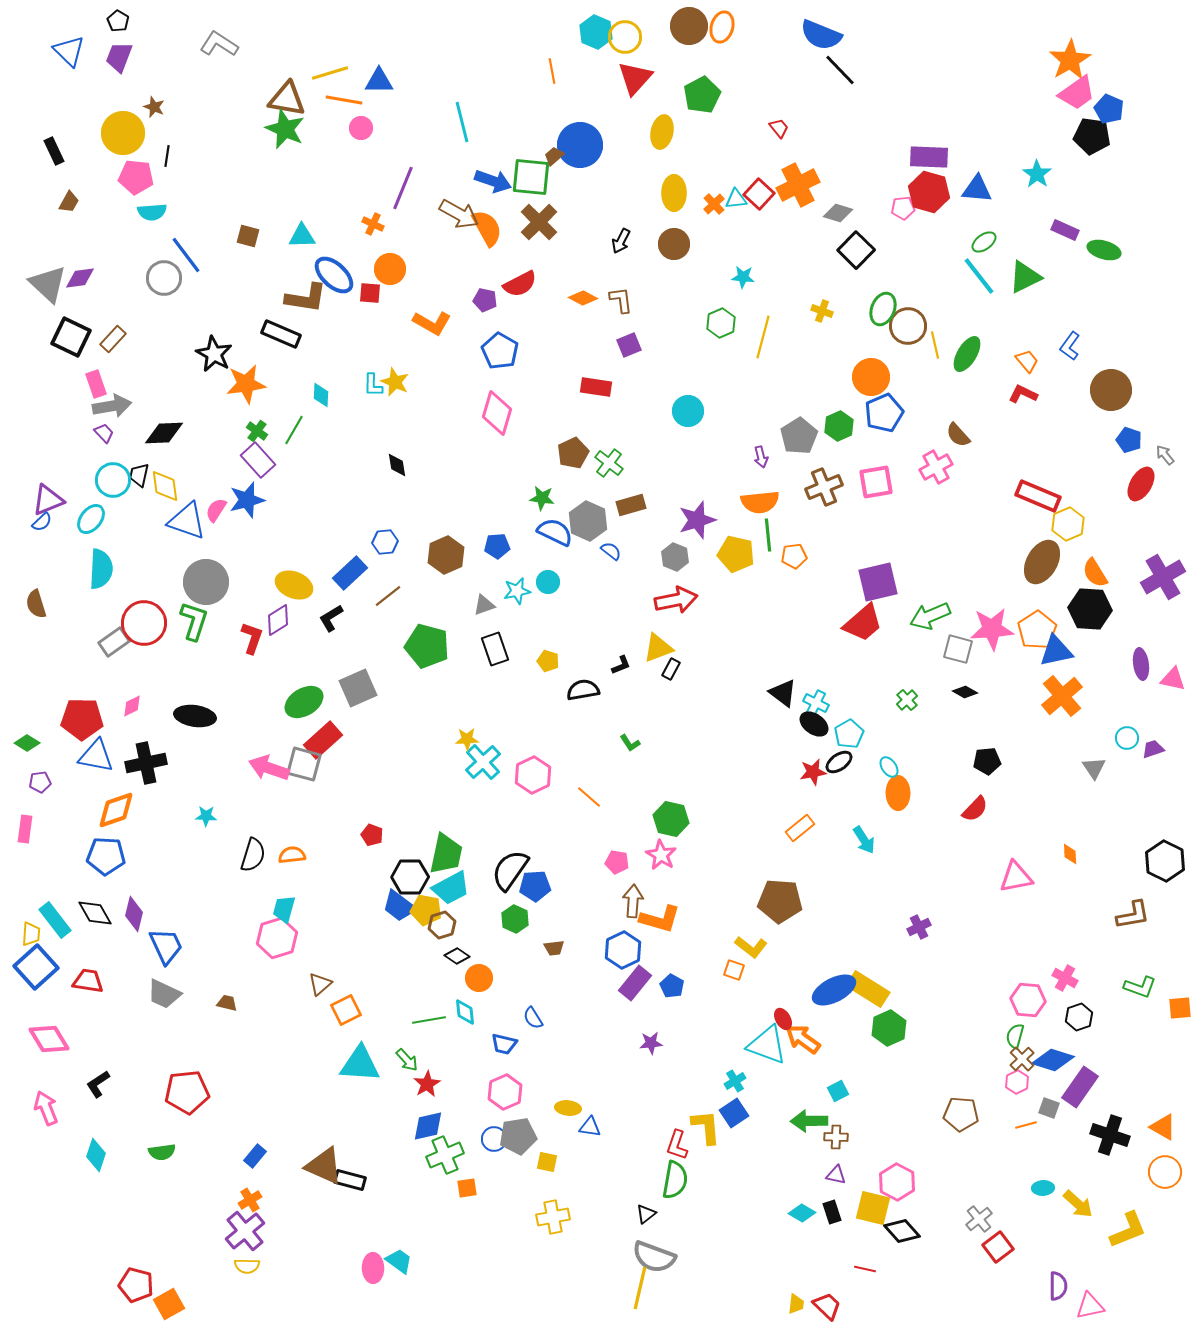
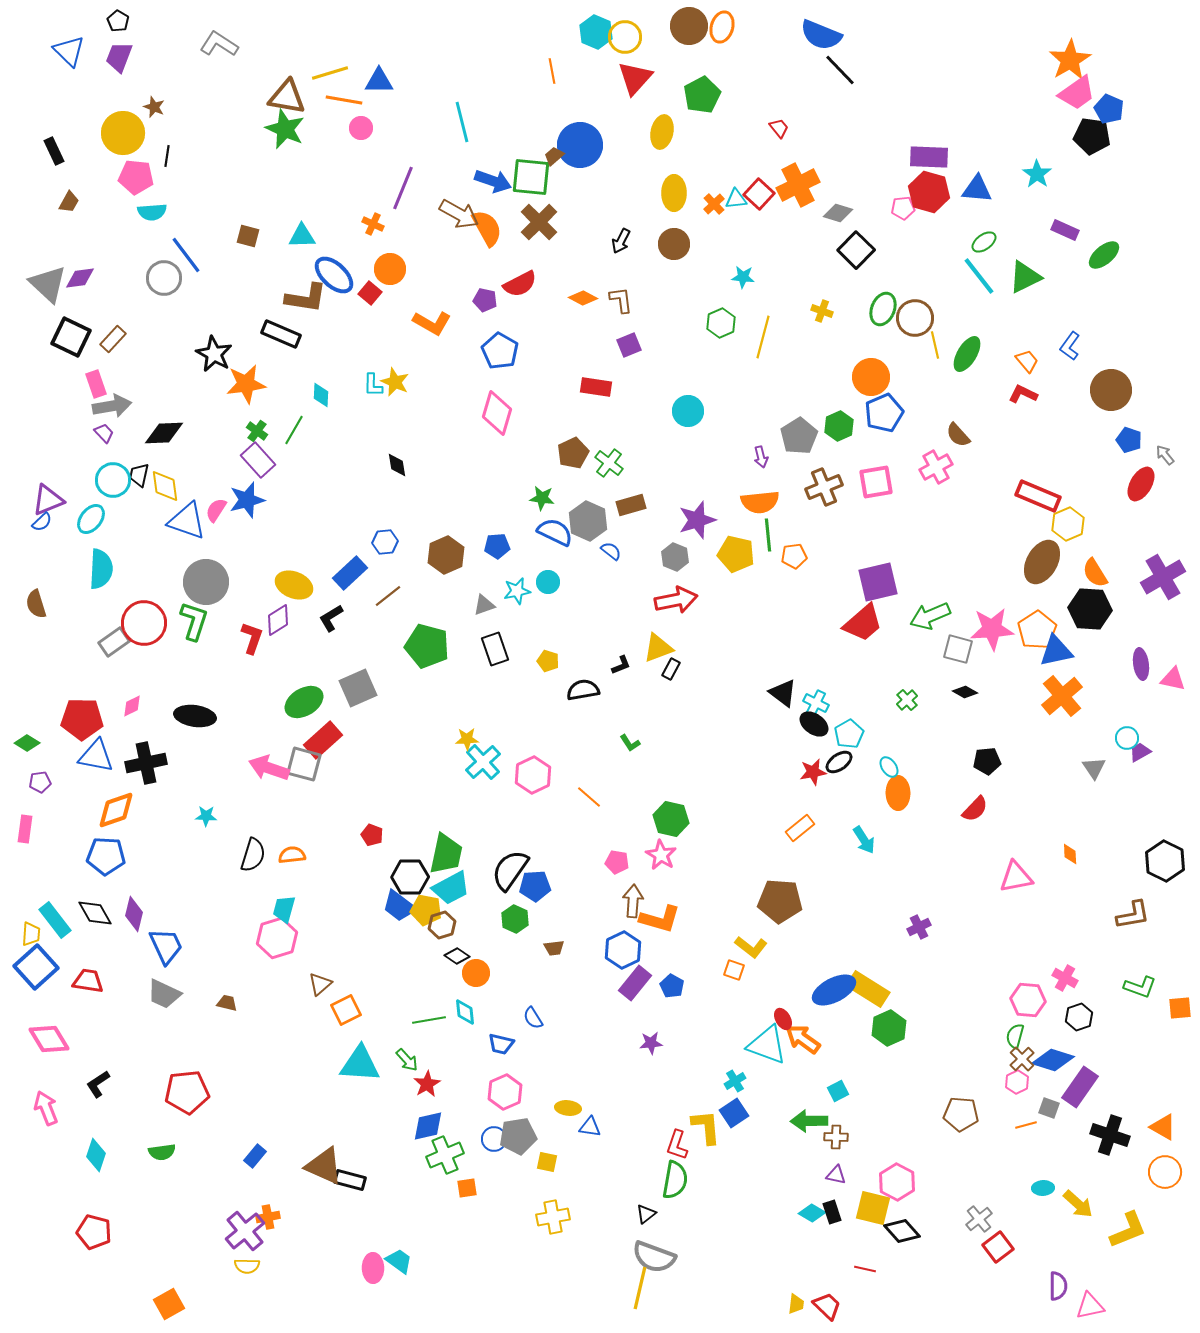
brown triangle at (287, 99): moved 2 px up
green ellipse at (1104, 250): moved 5 px down; rotated 56 degrees counterclockwise
red square at (370, 293): rotated 35 degrees clockwise
brown circle at (908, 326): moved 7 px right, 8 px up
purple trapezoid at (1153, 749): moved 13 px left, 3 px down; rotated 10 degrees counterclockwise
orange circle at (479, 978): moved 3 px left, 5 px up
blue trapezoid at (504, 1044): moved 3 px left
orange cross at (250, 1200): moved 18 px right, 17 px down; rotated 20 degrees clockwise
cyan diamond at (802, 1213): moved 10 px right
red pentagon at (136, 1285): moved 42 px left, 53 px up
